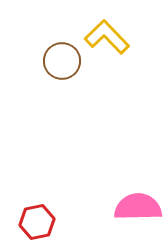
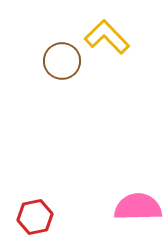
red hexagon: moved 2 px left, 5 px up
